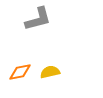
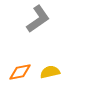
gray L-shape: rotated 20 degrees counterclockwise
